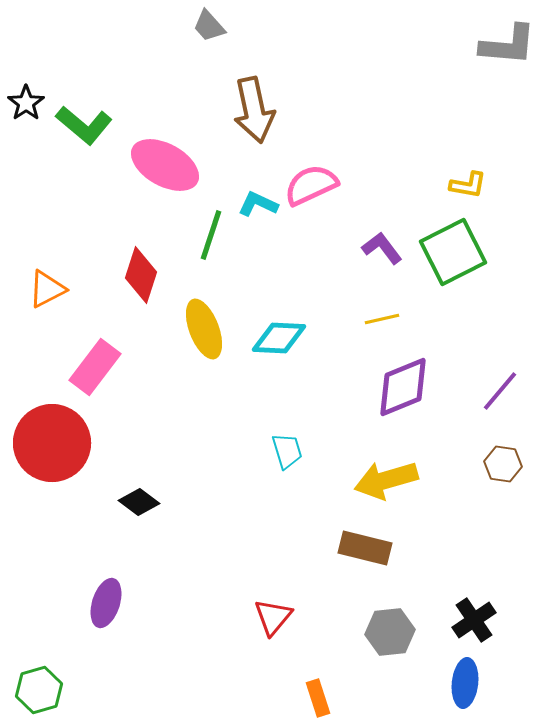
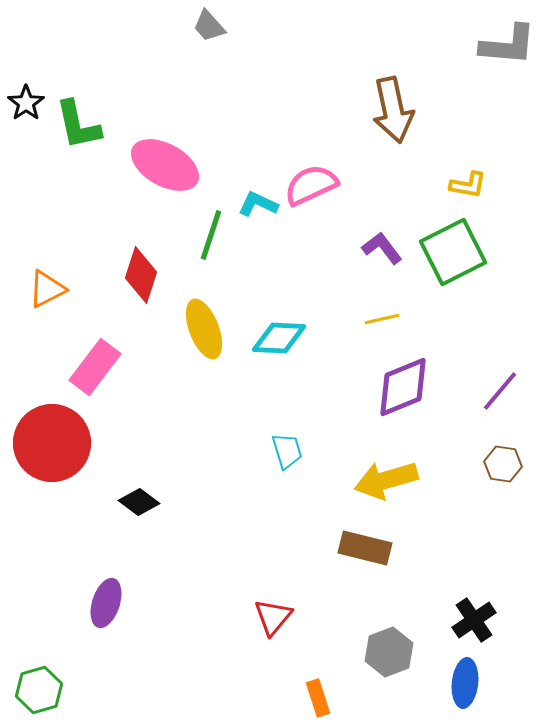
brown arrow: moved 139 px right
green L-shape: moved 6 px left; rotated 38 degrees clockwise
gray hexagon: moved 1 px left, 20 px down; rotated 15 degrees counterclockwise
